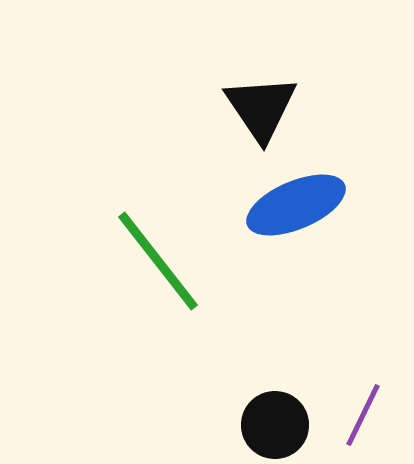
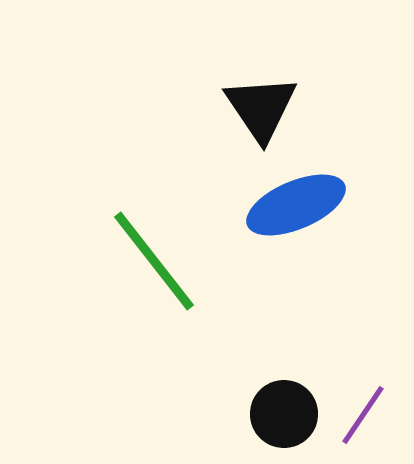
green line: moved 4 px left
purple line: rotated 8 degrees clockwise
black circle: moved 9 px right, 11 px up
